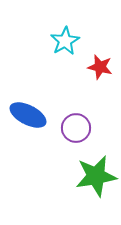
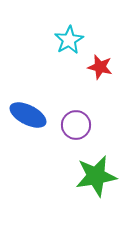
cyan star: moved 4 px right, 1 px up
purple circle: moved 3 px up
